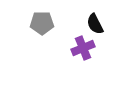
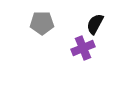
black semicircle: rotated 55 degrees clockwise
